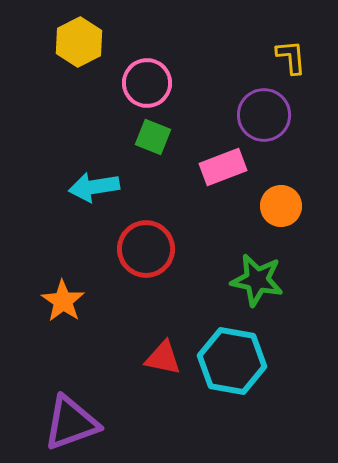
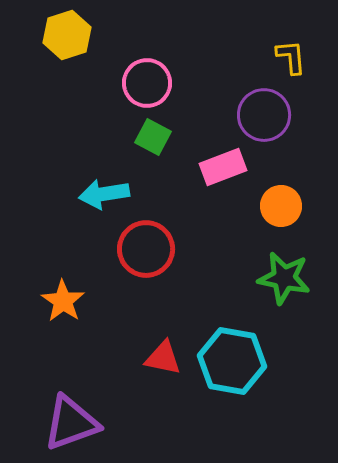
yellow hexagon: moved 12 px left, 7 px up; rotated 9 degrees clockwise
green square: rotated 6 degrees clockwise
cyan arrow: moved 10 px right, 7 px down
green star: moved 27 px right, 2 px up
